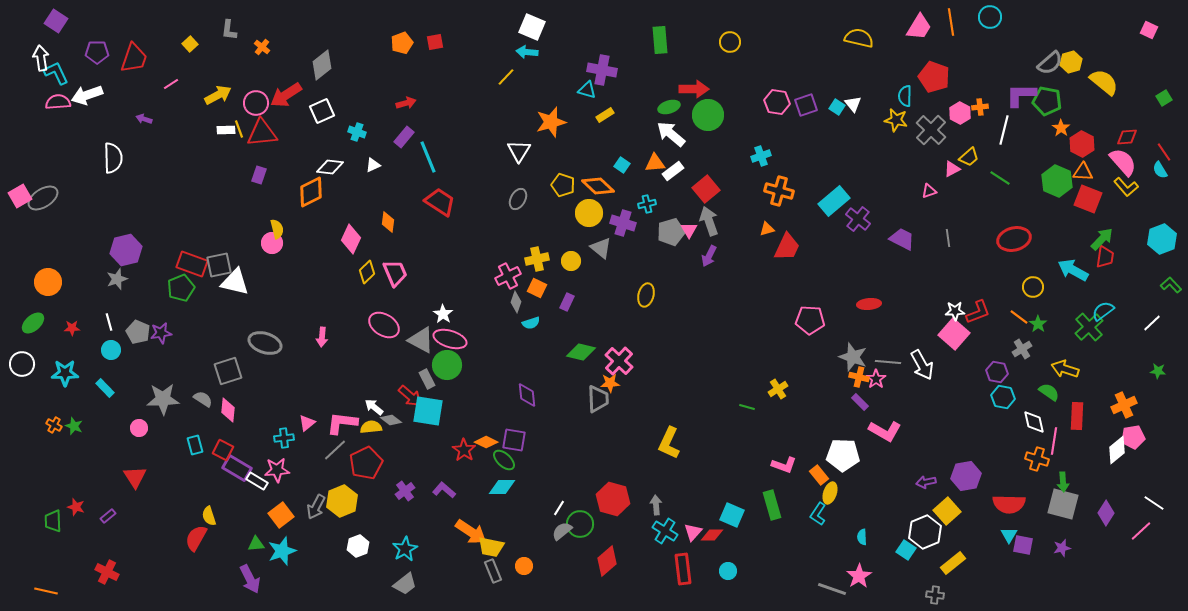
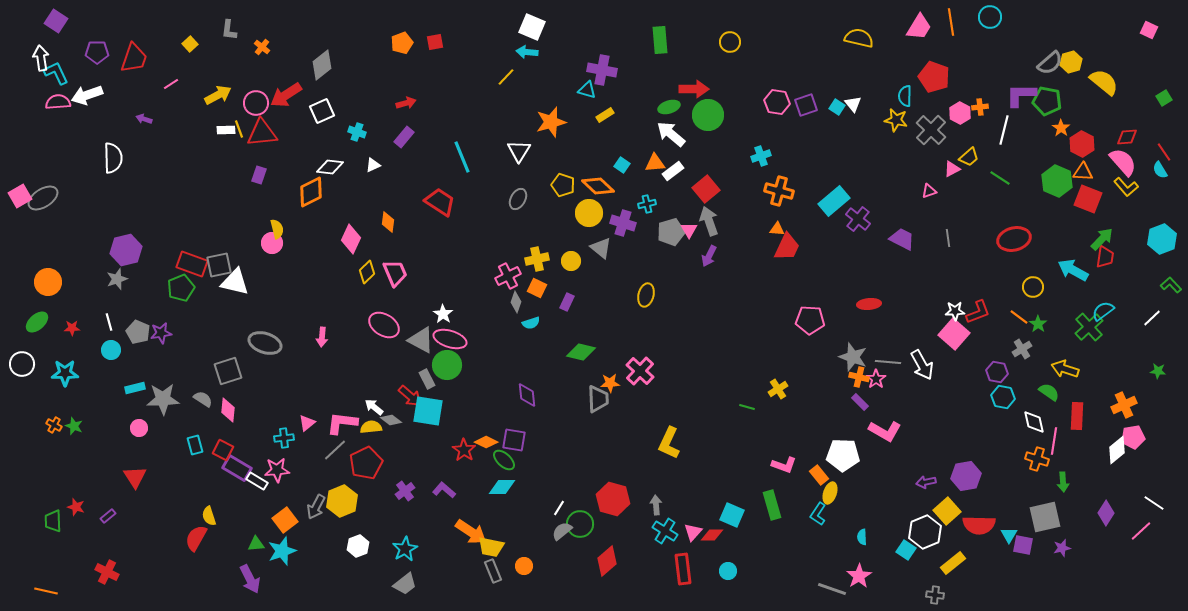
cyan line at (428, 157): moved 34 px right
orange triangle at (767, 229): moved 10 px right; rotated 21 degrees clockwise
green ellipse at (33, 323): moved 4 px right, 1 px up
white line at (1152, 323): moved 5 px up
pink cross at (619, 361): moved 21 px right, 10 px down
cyan rectangle at (105, 388): moved 30 px right; rotated 60 degrees counterclockwise
red semicircle at (1009, 504): moved 30 px left, 21 px down
gray square at (1063, 504): moved 18 px left, 13 px down; rotated 28 degrees counterclockwise
orange square at (281, 515): moved 4 px right, 5 px down
